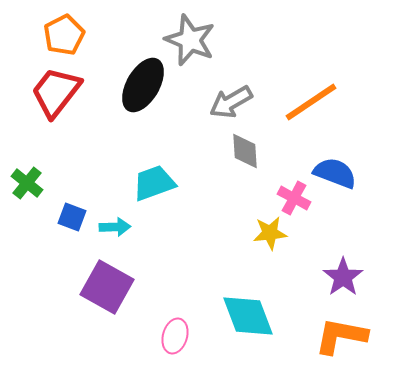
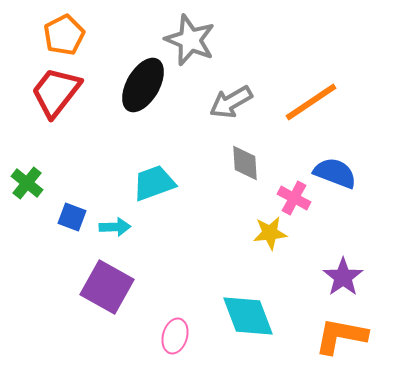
gray diamond: moved 12 px down
